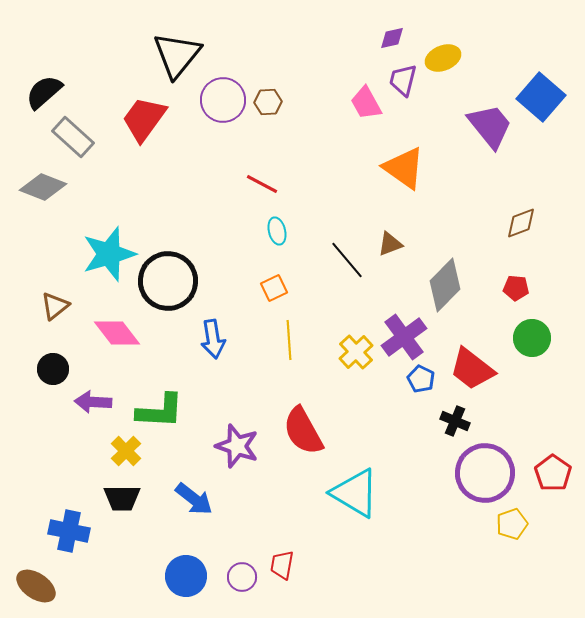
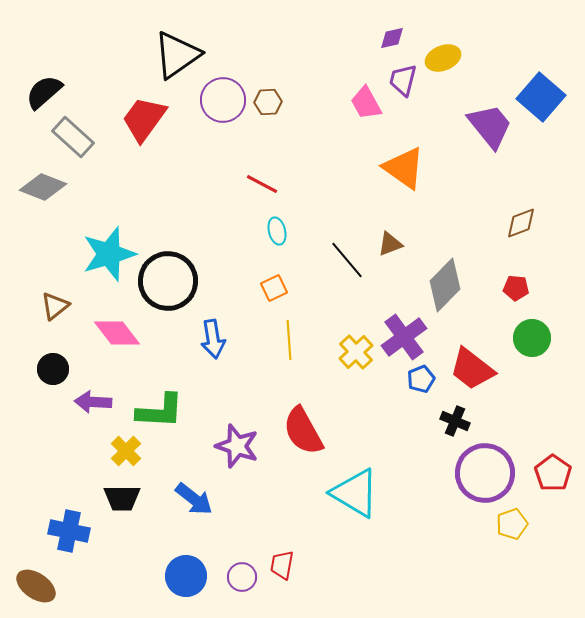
black triangle at (177, 55): rotated 16 degrees clockwise
blue pentagon at (421, 379): rotated 24 degrees clockwise
